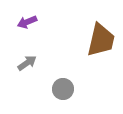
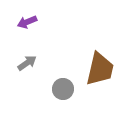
brown trapezoid: moved 1 px left, 29 px down
